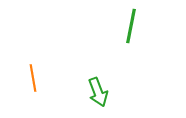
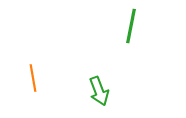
green arrow: moved 1 px right, 1 px up
